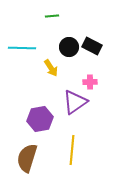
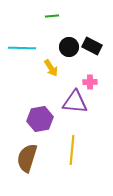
purple triangle: rotated 40 degrees clockwise
